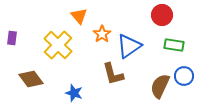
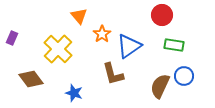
purple rectangle: rotated 16 degrees clockwise
yellow cross: moved 4 px down
